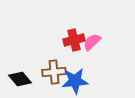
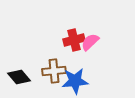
pink semicircle: moved 2 px left
brown cross: moved 1 px up
black diamond: moved 1 px left, 2 px up
